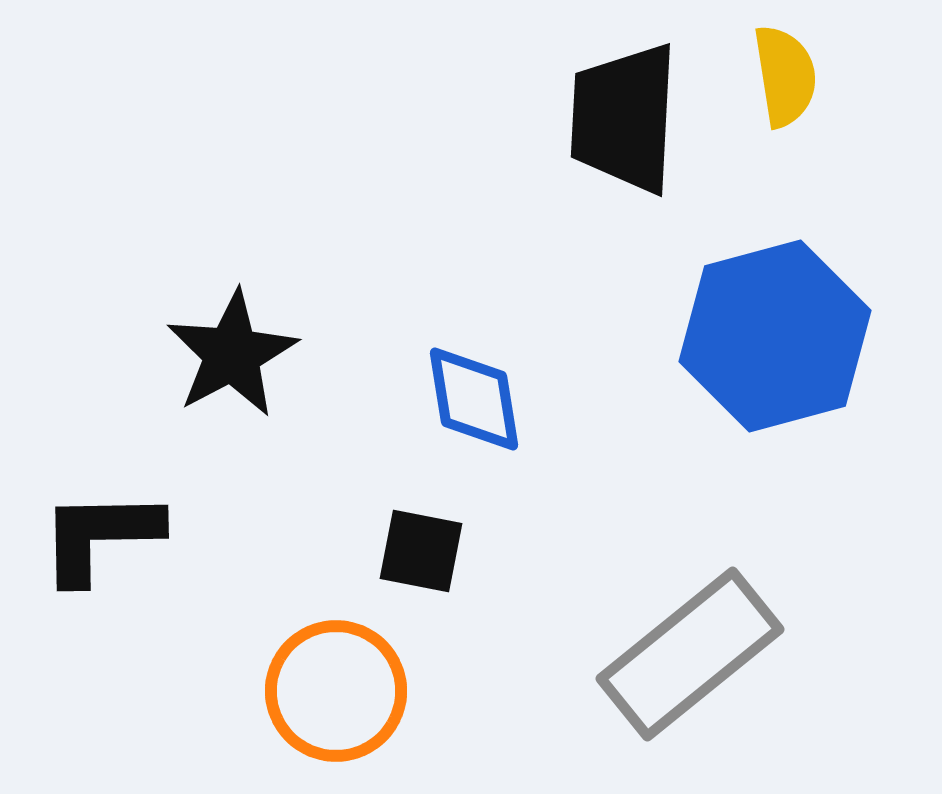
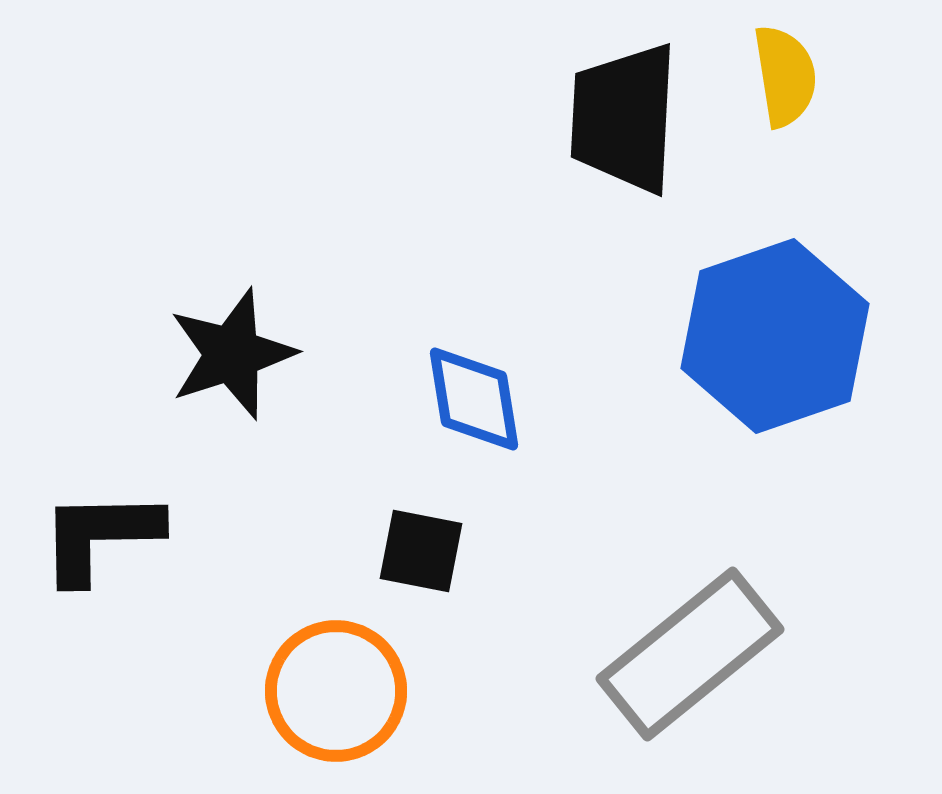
blue hexagon: rotated 4 degrees counterclockwise
black star: rotated 10 degrees clockwise
